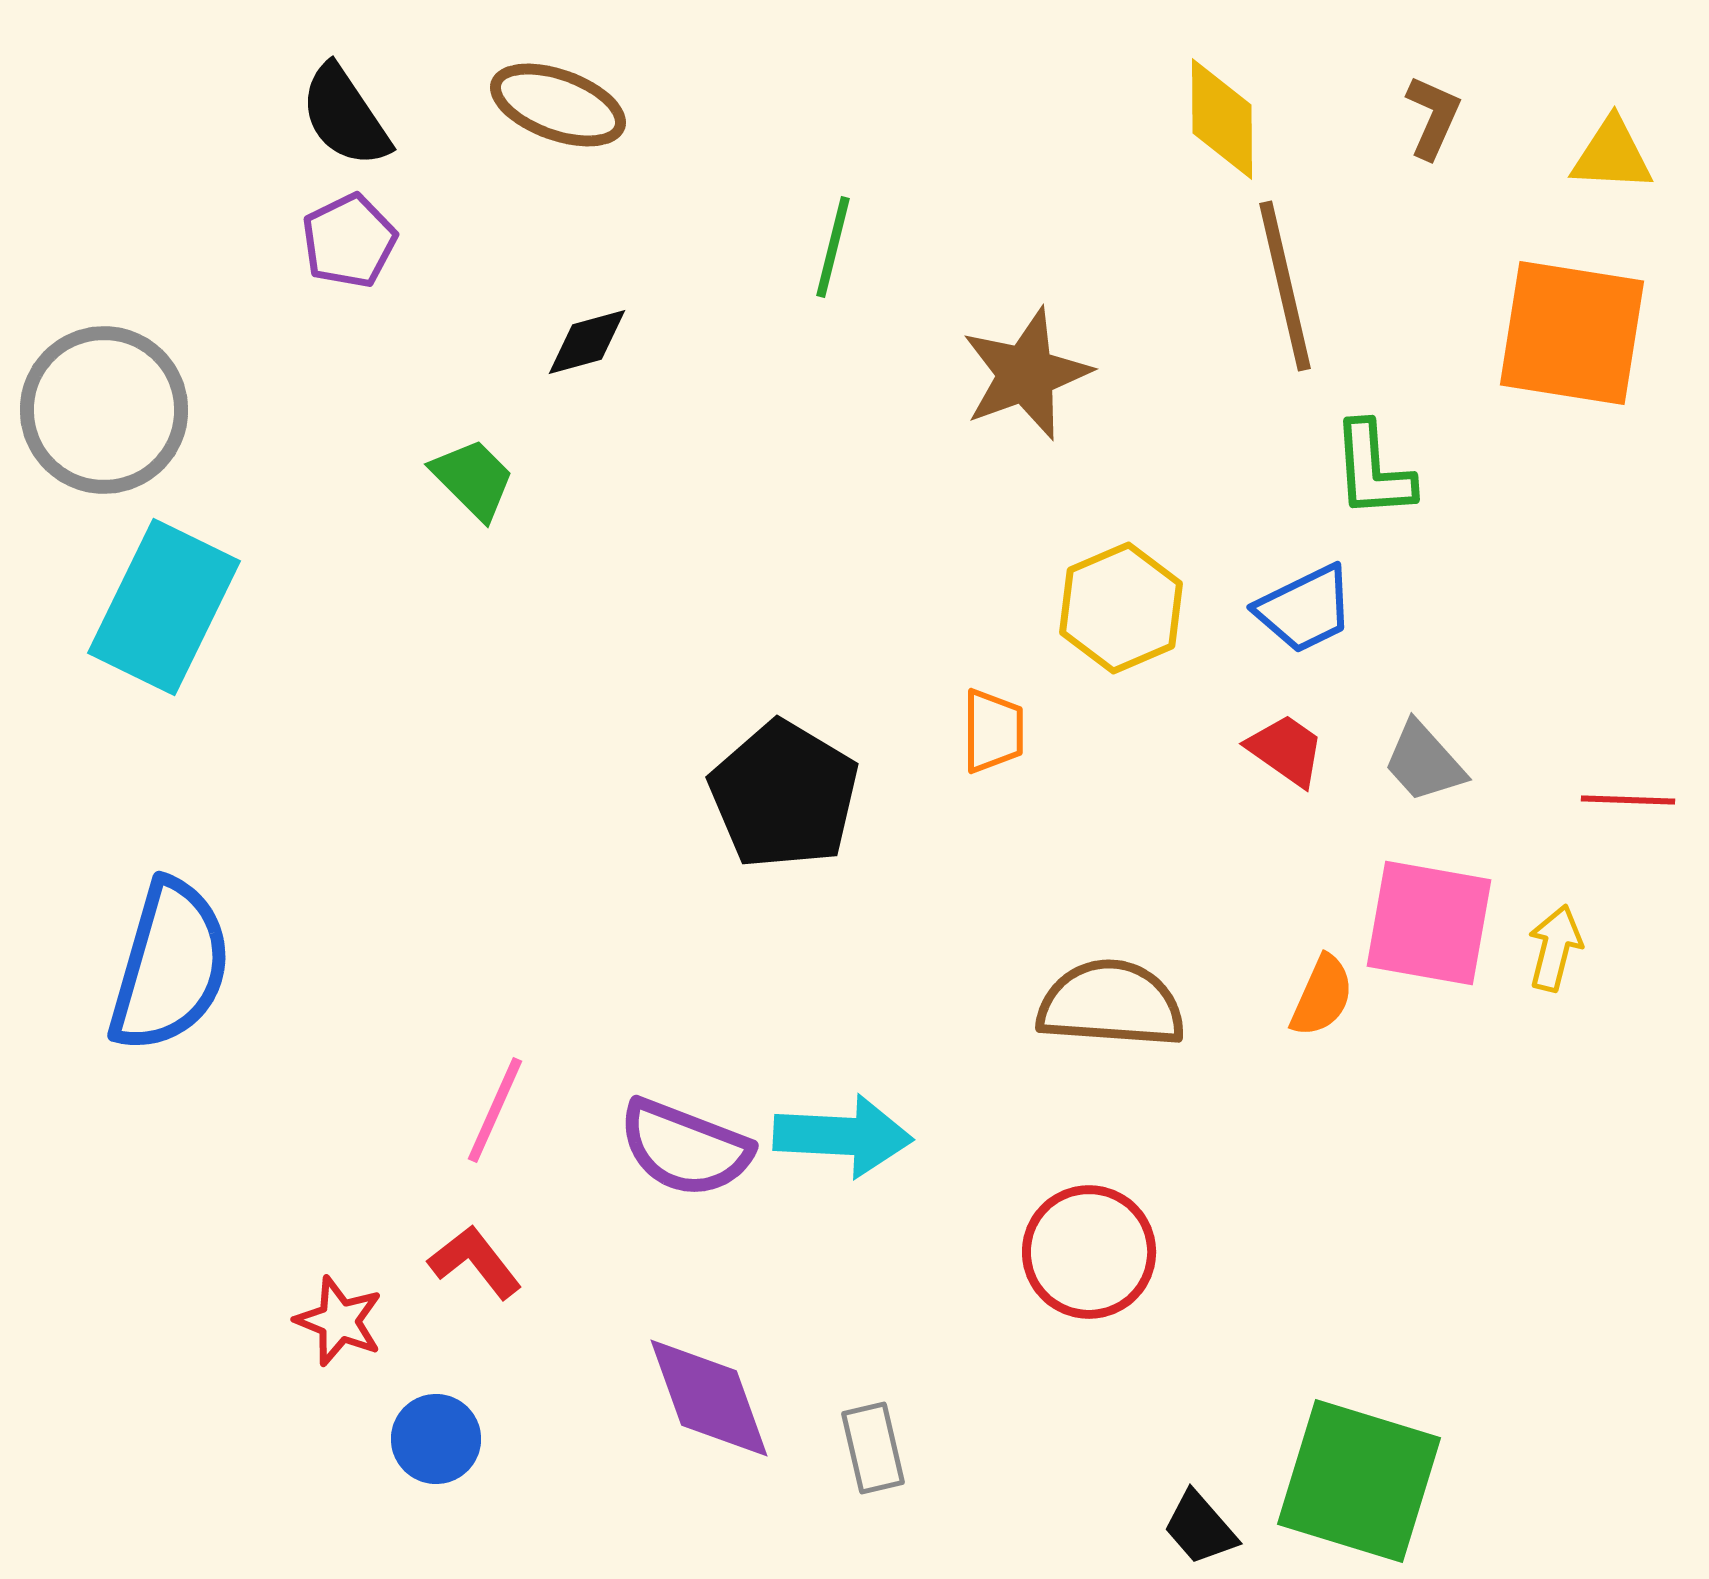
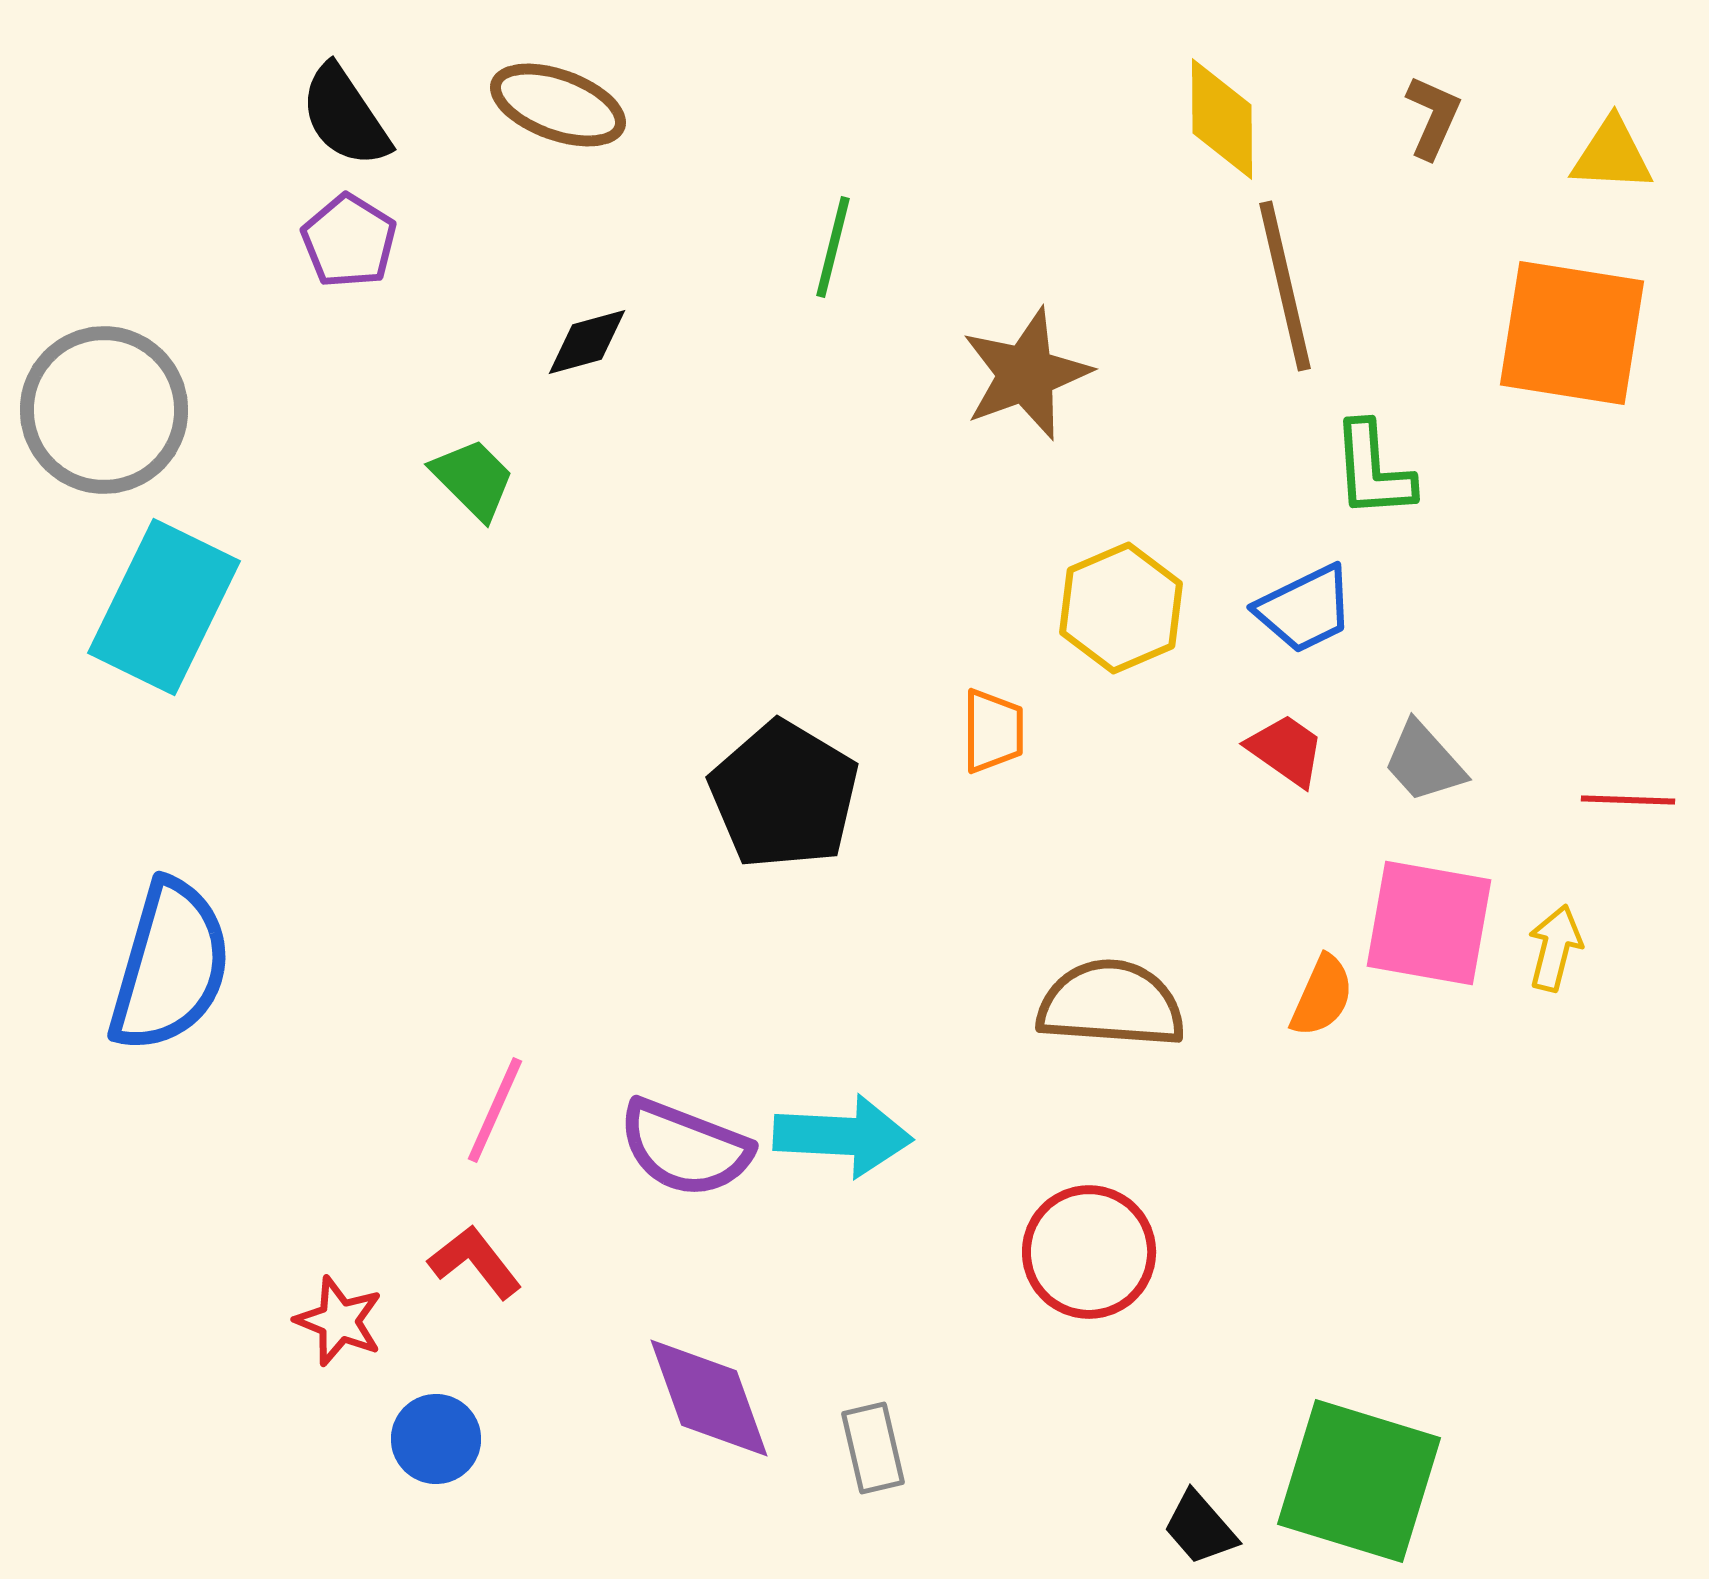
purple pentagon: rotated 14 degrees counterclockwise
